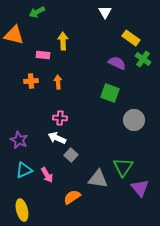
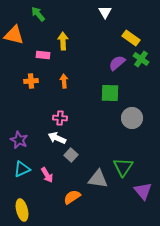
green arrow: moved 1 px right, 2 px down; rotated 77 degrees clockwise
green cross: moved 2 px left
purple semicircle: rotated 66 degrees counterclockwise
orange arrow: moved 6 px right, 1 px up
green square: rotated 18 degrees counterclockwise
gray circle: moved 2 px left, 2 px up
cyan triangle: moved 2 px left, 1 px up
purple triangle: moved 3 px right, 3 px down
